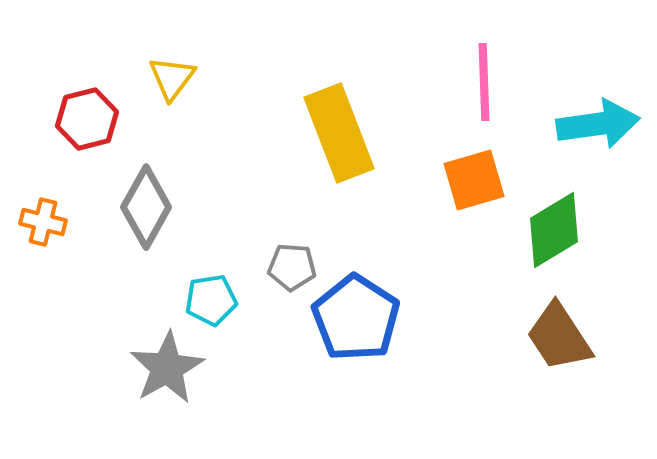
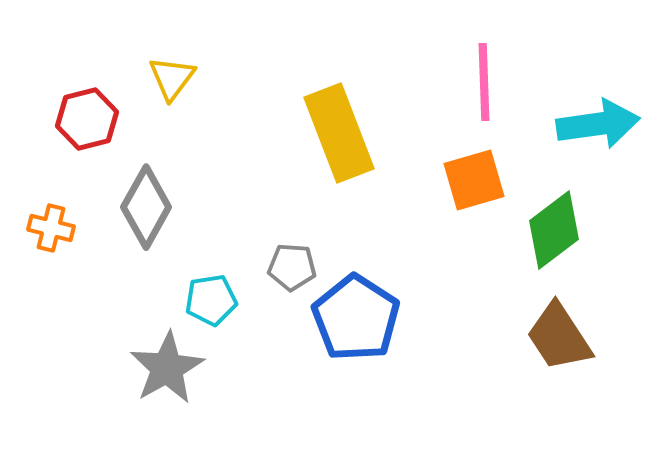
orange cross: moved 8 px right, 6 px down
green diamond: rotated 6 degrees counterclockwise
